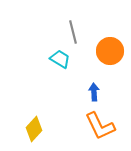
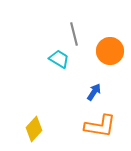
gray line: moved 1 px right, 2 px down
cyan trapezoid: moved 1 px left
blue arrow: rotated 36 degrees clockwise
orange L-shape: rotated 56 degrees counterclockwise
